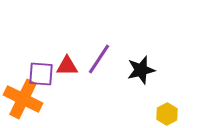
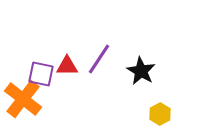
black star: moved 1 px down; rotated 28 degrees counterclockwise
purple square: rotated 8 degrees clockwise
orange cross: rotated 12 degrees clockwise
yellow hexagon: moved 7 px left
